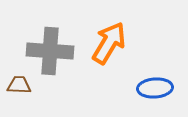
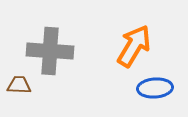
orange arrow: moved 25 px right, 3 px down
